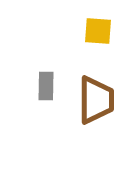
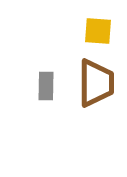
brown trapezoid: moved 17 px up
